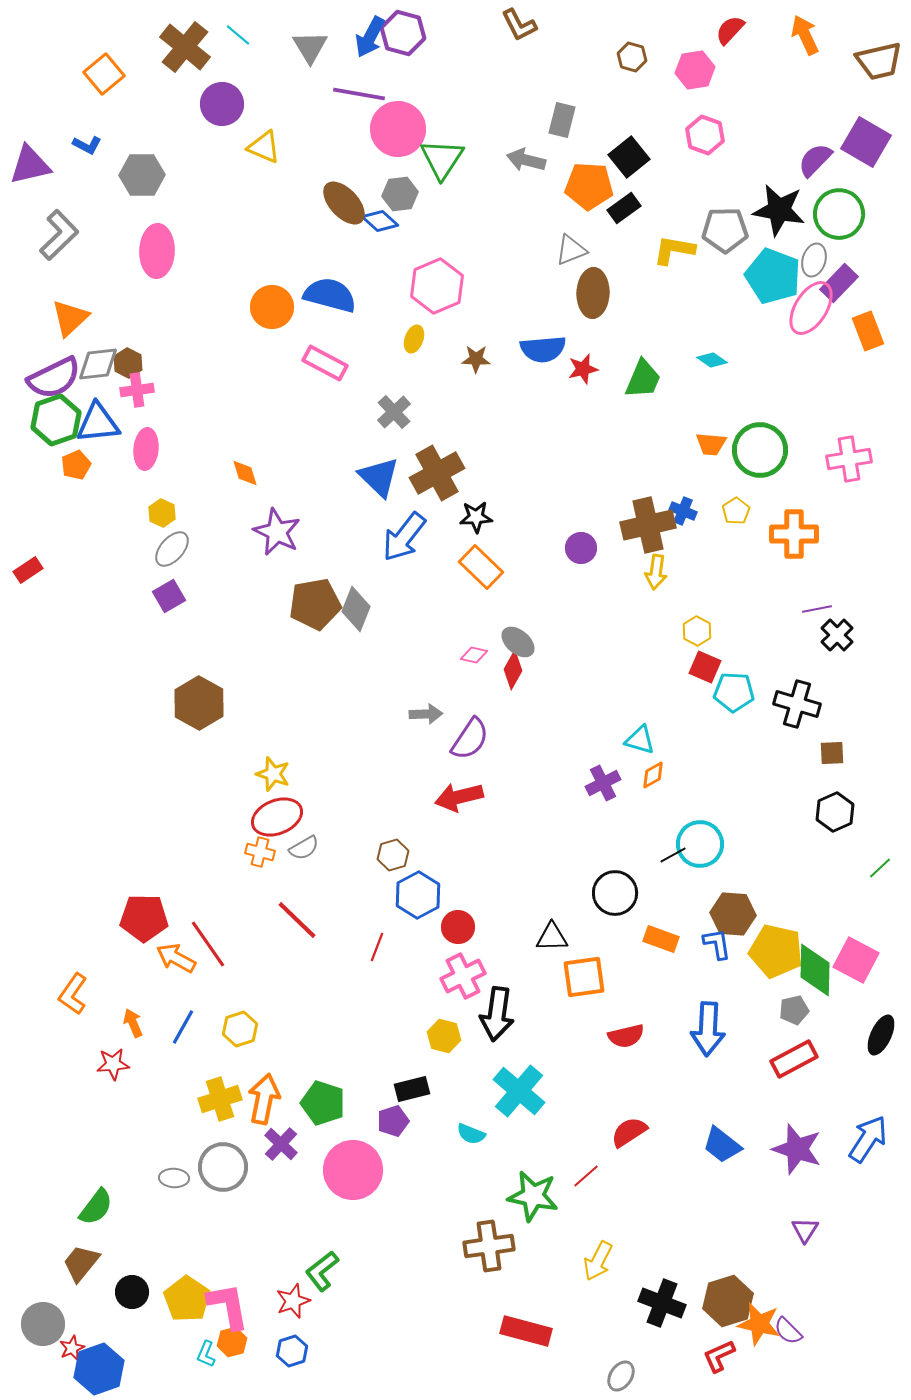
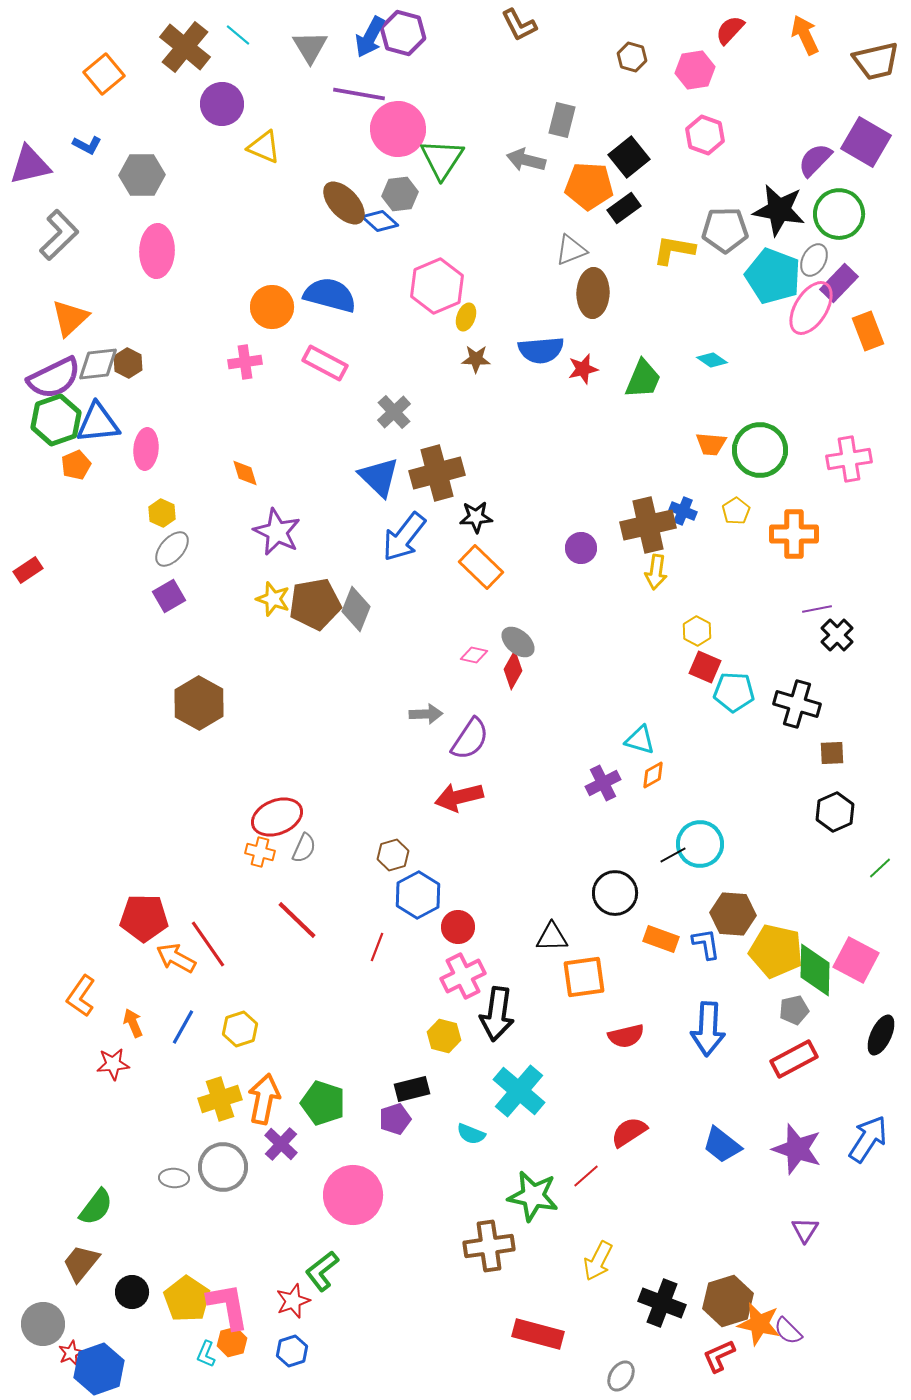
brown trapezoid at (879, 61): moved 3 px left
gray ellipse at (814, 260): rotated 12 degrees clockwise
yellow ellipse at (414, 339): moved 52 px right, 22 px up
blue semicircle at (543, 349): moved 2 px left, 1 px down
pink cross at (137, 390): moved 108 px right, 28 px up
brown cross at (437, 473): rotated 14 degrees clockwise
yellow star at (273, 774): moved 175 px up
gray semicircle at (304, 848): rotated 36 degrees counterclockwise
blue L-shape at (717, 944): moved 11 px left
orange L-shape at (73, 994): moved 8 px right, 2 px down
purple pentagon at (393, 1121): moved 2 px right, 2 px up
pink circle at (353, 1170): moved 25 px down
red rectangle at (526, 1331): moved 12 px right, 3 px down
red star at (72, 1348): moved 1 px left, 5 px down
